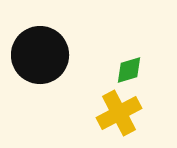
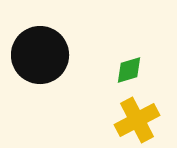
yellow cross: moved 18 px right, 7 px down
